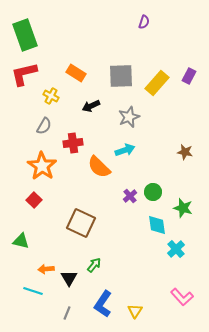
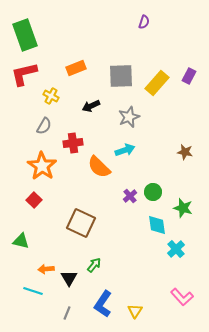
orange rectangle: moved 5 px up; rotated 54 degrees counterclockwise
